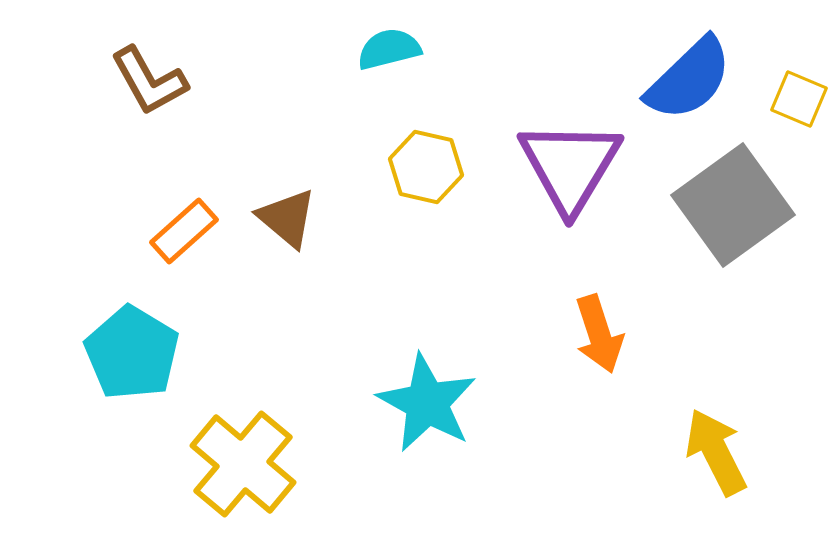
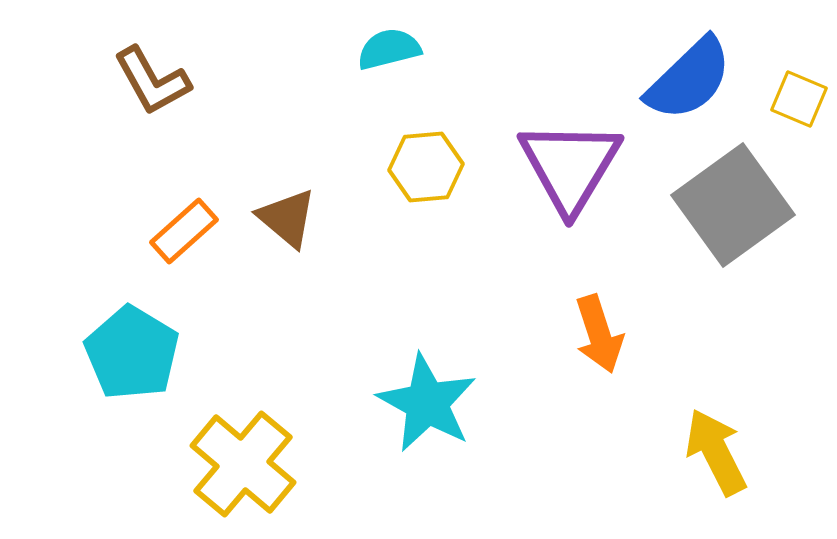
brown L-shape: moved 3 px right
yellow hexagon: rotated 18 degrees counterclockwise
